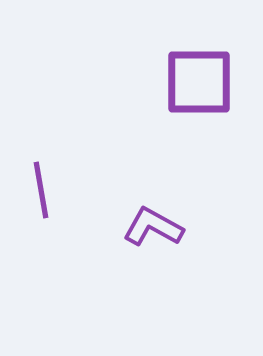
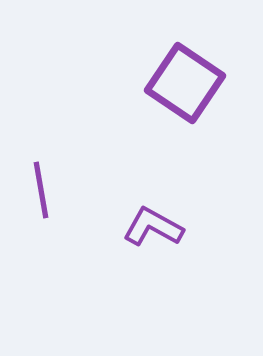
purple square: moved 14 px left, 1 px down; rotated 34 degrees clockwise
